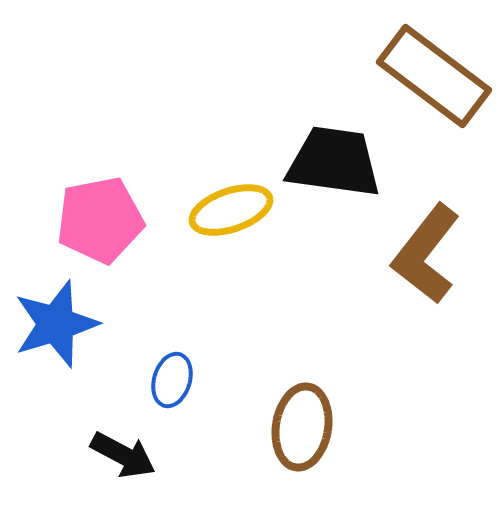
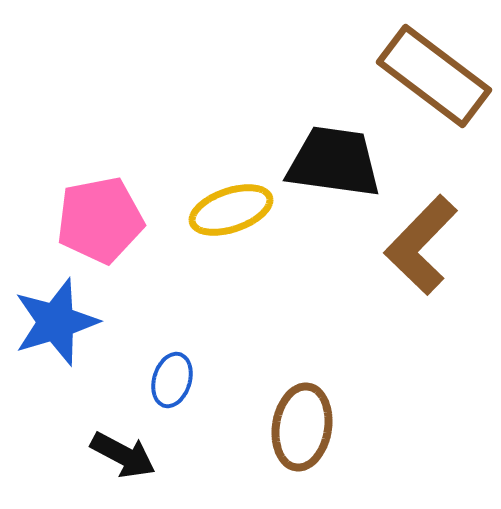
brown L-shape: moved 5 px left, 9 px up; rotated 6 degrees clockwise
blue star: moved 2 px up
